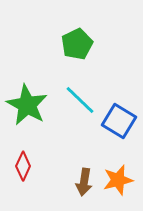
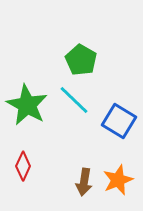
green pentagon: moved 4 px right, 16 px down; rotated 16 degrees counterclockwise
cyan line: moved 6 px left
orange star: rotated 8 degrees counterclockwise
